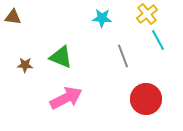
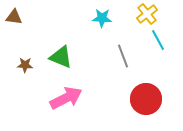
brown triangle: moved 1 px right
